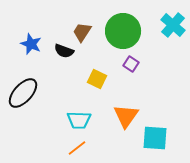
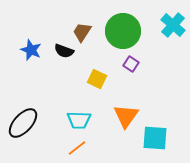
blue star: moved 6 px down
black ellipse: moved 30 px down
